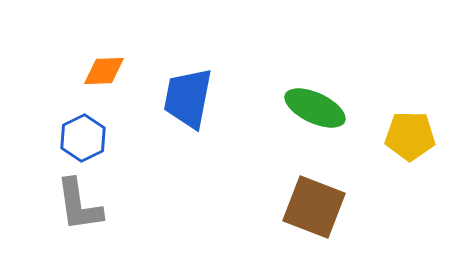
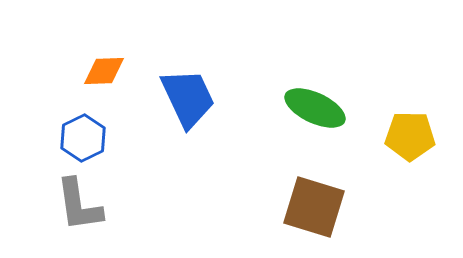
blue trapezoid: rotated 144 degrees clockwise
brown square: rotated 4 degrees counterclockwise
